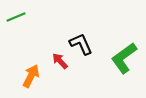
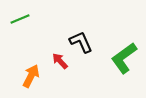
green line: moved 4 px right, 2 px down
black L-shape: moved 2 px up
